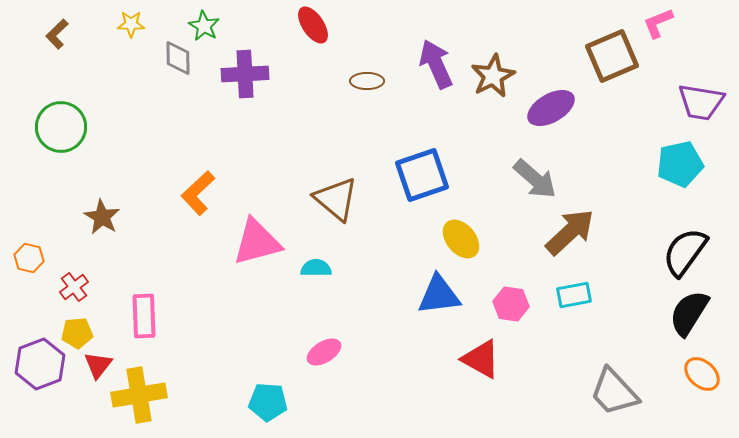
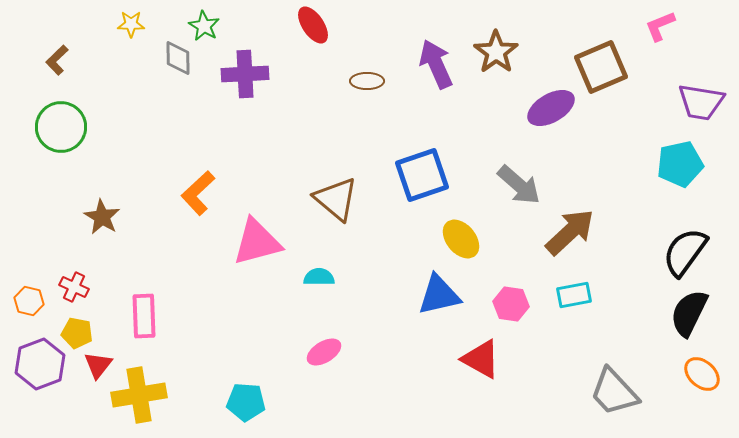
pink L-shape at (658, 23): moved 2 px right, 3 px down
brown L-shape at (57, 34): moved 26 px down
brown square at (612, 56): moved 11 px left, 11 px down
brown star at (493, 76): moved 3 px right, 24 px up; rotated 9 degrees counterclockwise
gray arrow at (535, 179): moved 16 px left, 6 px down
orange hexagon at (29, 258): moved 43 px down
cyan semicircle at (316, 268): moved 3 px right, 9 px down
red cross at (74, 287): rotated 28 degrees counterclockwise
blue triangle at (439, 295): rotated 6 degrees counterclockwise
black semicircle at (689, 313): rotated 6 degrees counterclockwise
yellow pentagon at (77, 333): rotated 16 degrees clockwise
cyan pentagon at (268, 402): moved 22 px left
